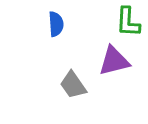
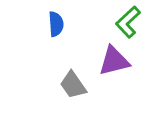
green L-shape: rotated 44 degrees clockwise
